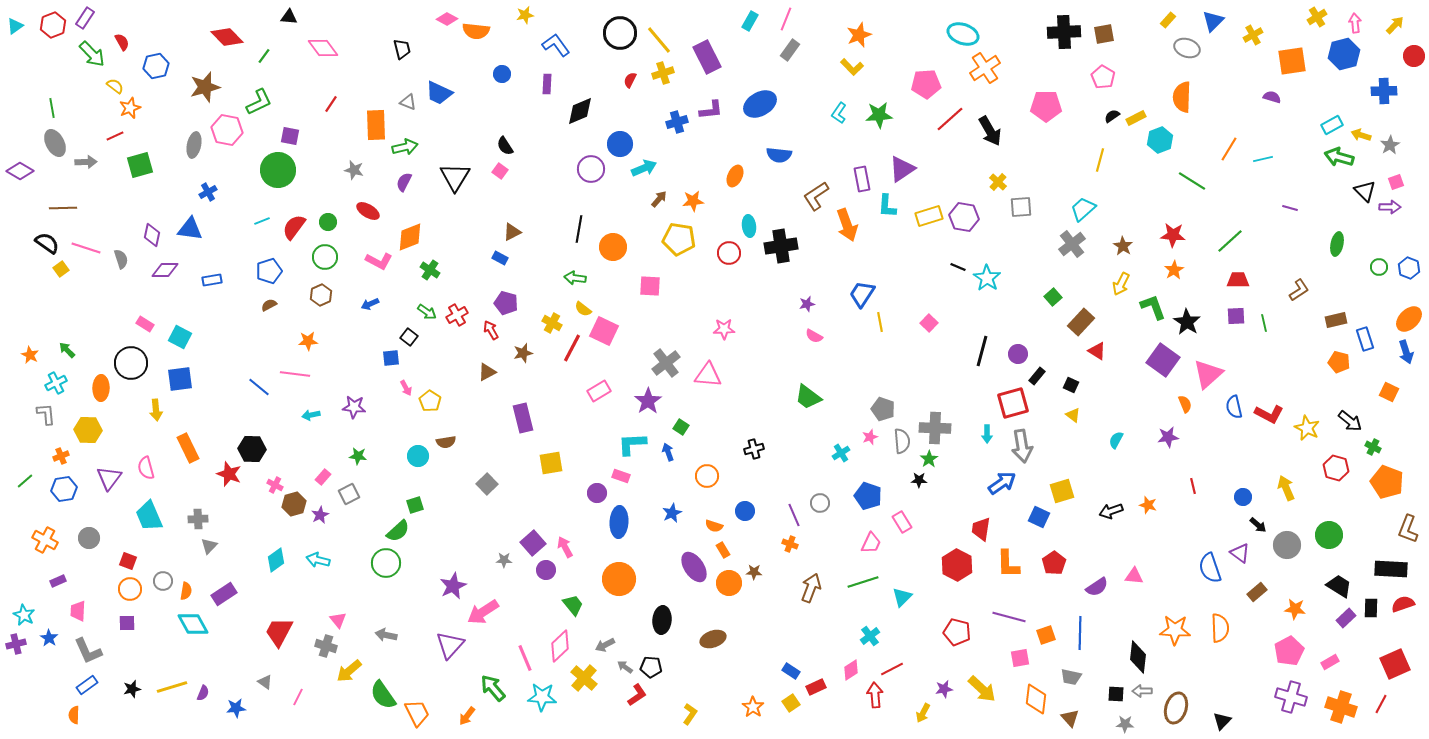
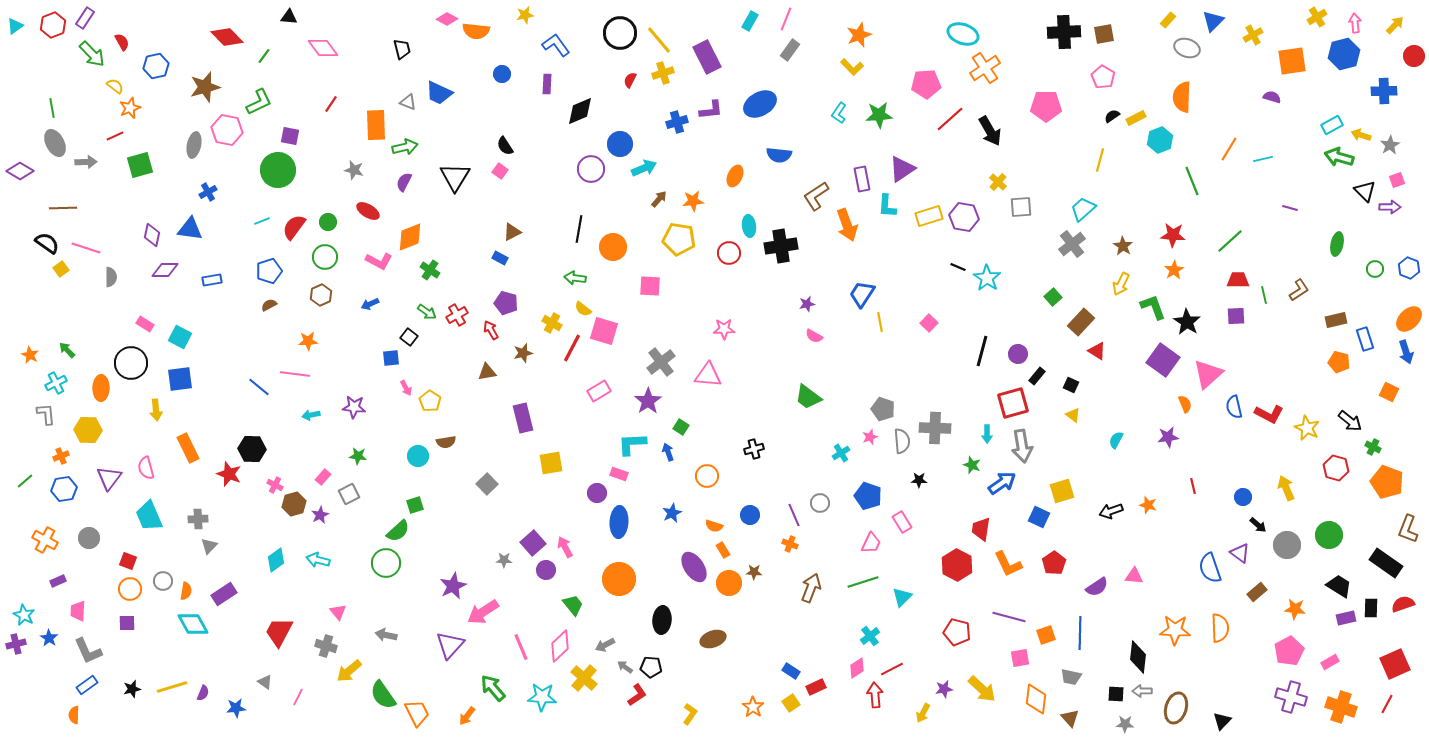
green line at (1192, 181): rotated 36 degrees clockwise
pink square at (1396, 182): moved 1 px right, 2 px up
gray semicircle at (121, 259): moved 10 px left, 18 px down; rotated 18 degrees clockwise
green circle at (1379, 267): moved 4 px left, 2 px down
green line at (1264, 323): moved 28 px up
pink square at (604, 331): rotated 8 degrees counterclockwise
gray cross at (666, 363): moved 5 px left, 1 px up
brown triangle at (487, 372): rotated 18 degrees clockwise
green star at (929, 459): moved 43 px right, 6 px down; rotated 18 degrees counterclockwise
pink rectangle at (621, 476): moved 2 px left, 2 px up
blue circle at (745, 511): moved 5 px right, 4 px down
orange L-shape at (1008, 564): rotated 24 degrees counterclockwise
black rectangle at (1391, 569): moved 5 px left, 6 px up; rotated 32 degrees clockwise
purple rectangle at (1346, 618): rotated 30 degrees clockwise
pink triangle at (338, 620): moved 8 px up
pink line at (525, 658): moved 4 px left, 11 px up
pink diamond at (851, 670): moved 6 px right, 2 px up
red line at (1381, 704): moved 6 px right
